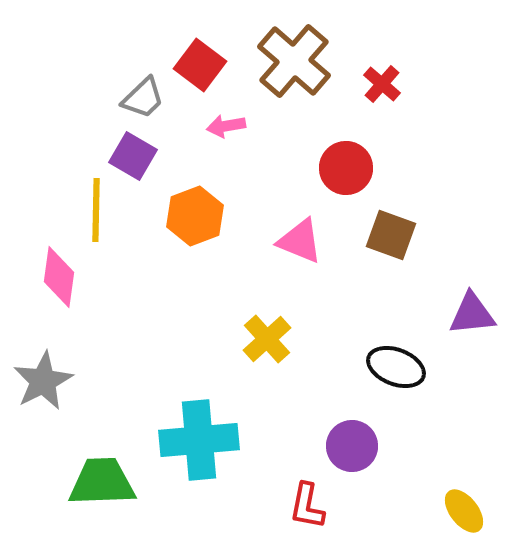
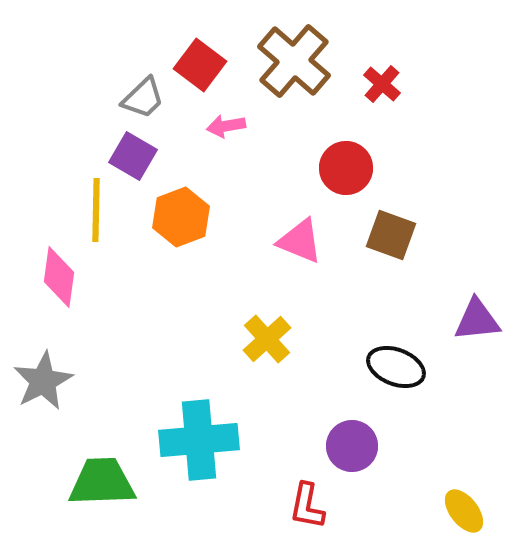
orange hexagon: moved 14 px left, 1 px down
purple triangle: moved 5 px right, 6 px down
